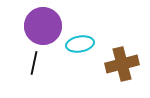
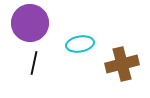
purple circle: moved 13 px left, 3 px up
